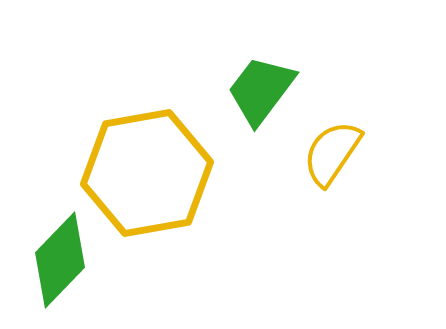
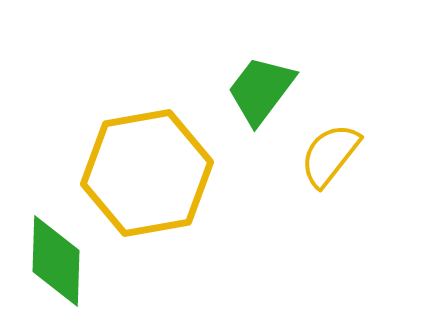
yellow semicircle: moved 2 px left, 2 px down; rotated 4 degrees clockwise
green diamond: moved 4 px left, 1 px down; rotated 42 degrees counterclockwise
